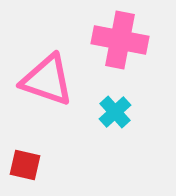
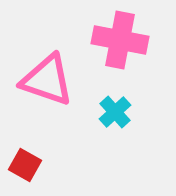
red square: rotated 16 degrees clockwise
